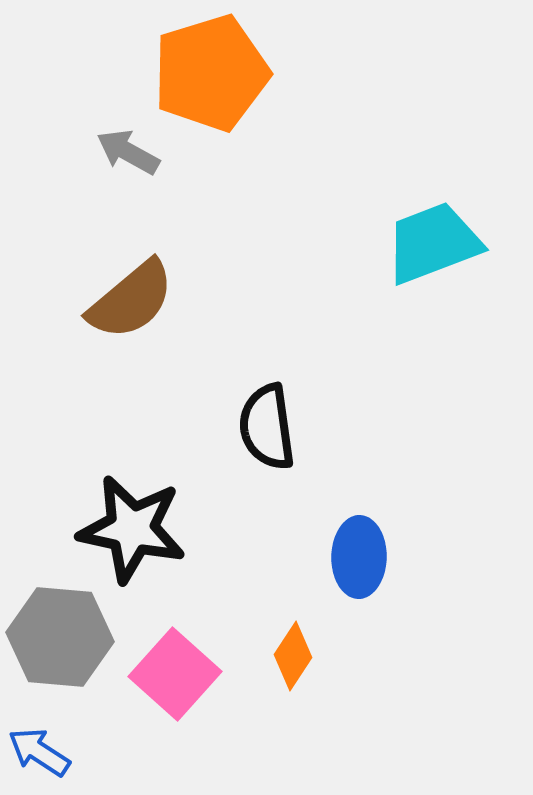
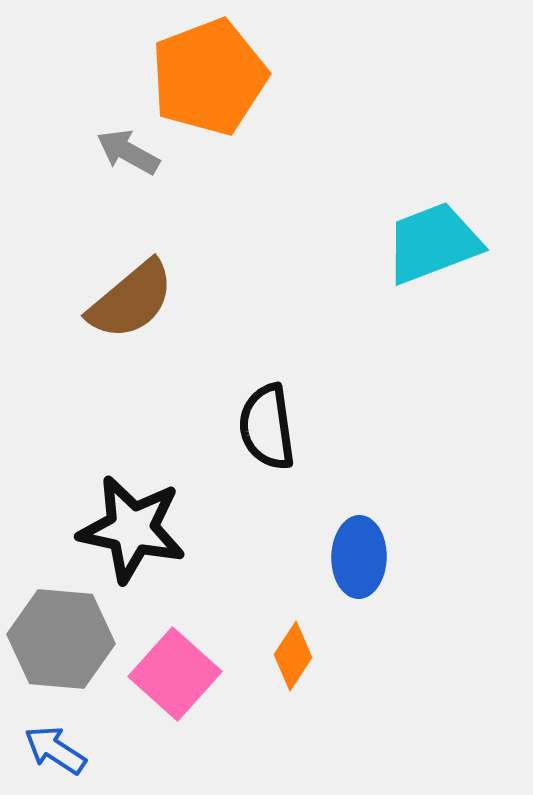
orange pentagon: moved 2 px left, 4 px down; rotated 4 degrees counterclockwise
gray hexagon: moved 1 px right, 2 px down
blue arrow: moved 16 px right, 2 px up
